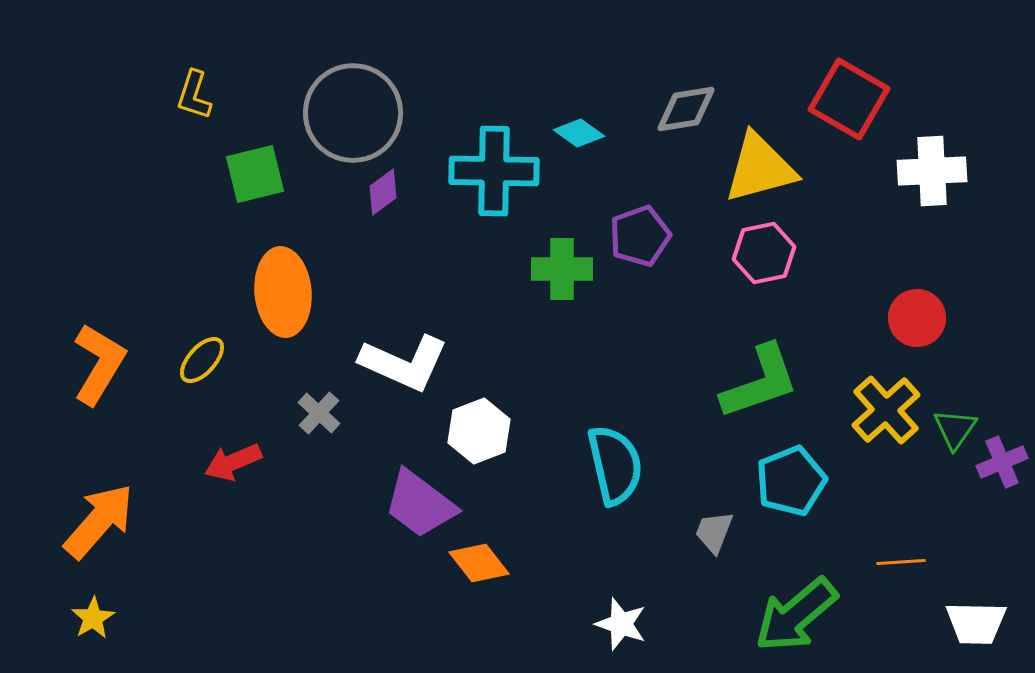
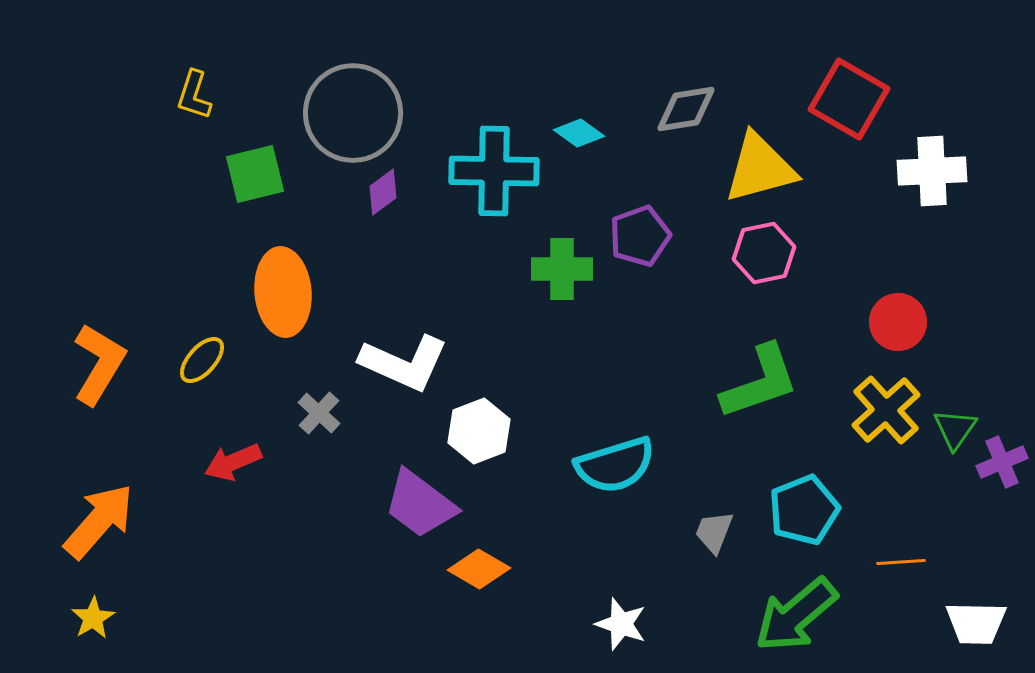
red circle: moved 19 px left, 4 px down
cyan semicircle: rotated 86 degrees clockwise
cyan pentagon: moved 13 px right, 29 px down
orange diamond: moved 6 px down; rotated 22 degrees counterclockwise
